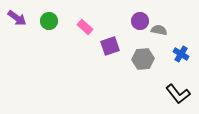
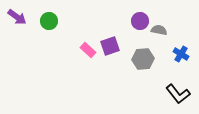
purple arrow: moved 1 px up
pink rectangle: moved 3 px right, 23 px down
